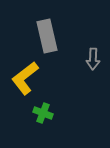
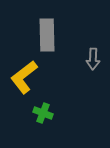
gray rectangle: moved 1 px up; rotated 12 degrees clockwise
yellow L-shape: moved 1 px left, 1 px up
